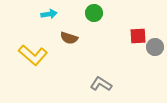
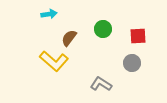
green circle: moved 9 px right, 16 px down
brown semicircle: rotated 108 degrees clockwise
gray circle: moved 23 px left, 16 px down
yellow L-shape: moved 21 px right, 6 px down
